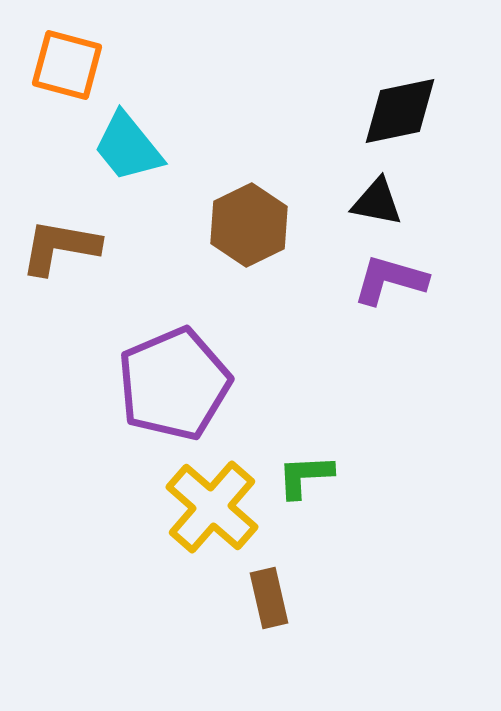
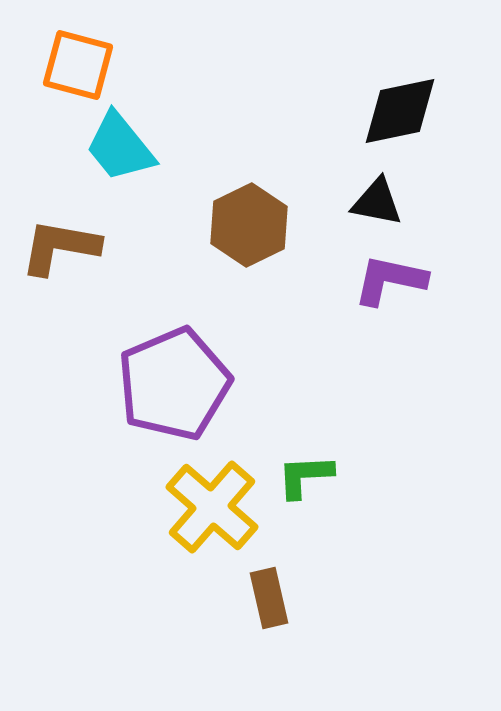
orange square: moved 11 px right
cyan trapezoid: moved 8 px left
purple L-shape: rotated 4 degrees counterclockwise
